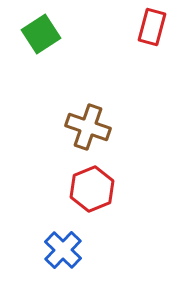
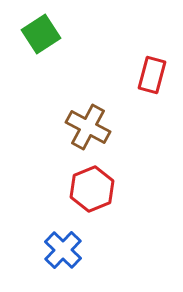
red rectangle: moved 48 px down
brown cross: rotated 9 degrees clockwise
